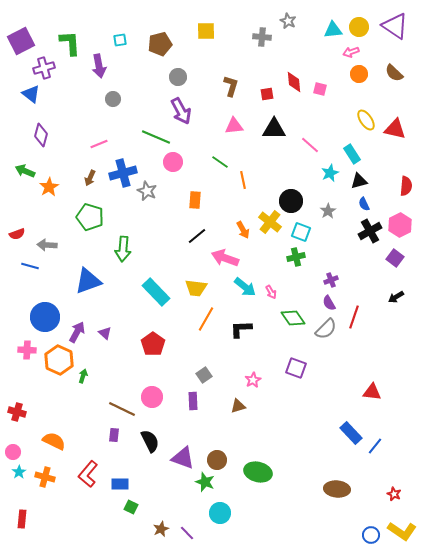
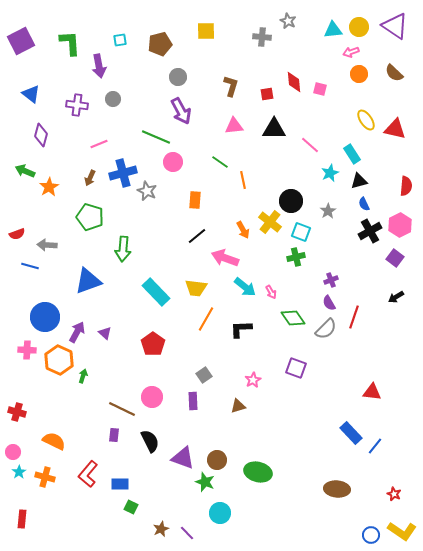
purple cross at (44, 68): moved 33 px right, 37 px down; rotated 25 degrees clockwise
